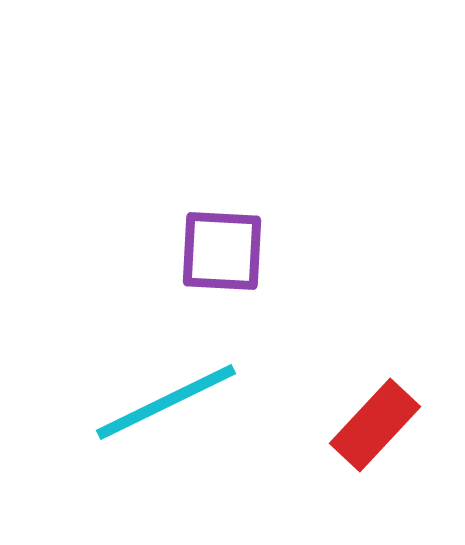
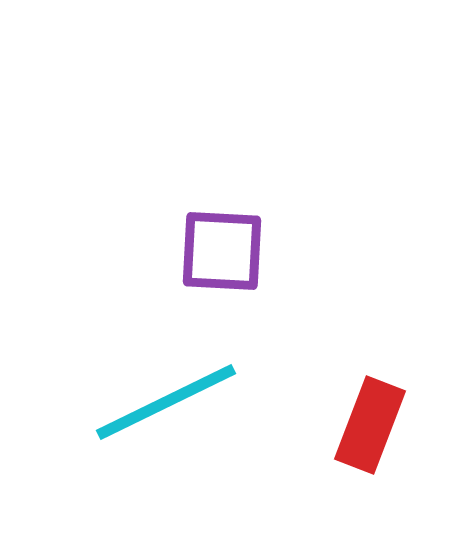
red rectangle: moved 5 px left; rotated 22 degrees counterclockwise
